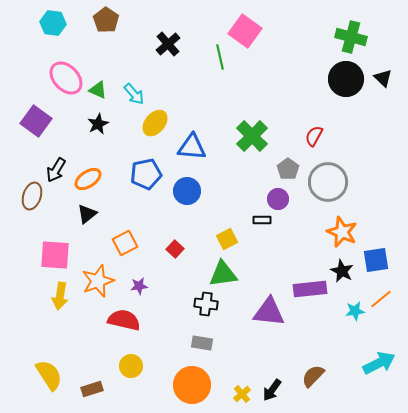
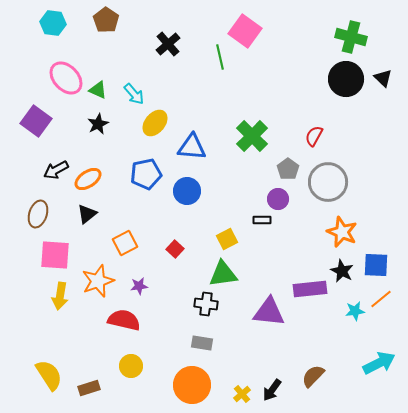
black arrow at (56, 170): rotated 30 degrees clockwise
brown ellipse at (32, 196): moved 6 px right, 18 px down
blue square at (376, 260): moved 5 px down; rotated 12 degrees clockwise
brown rectangle at (92, 389): moved 3 px left, 1 px up
